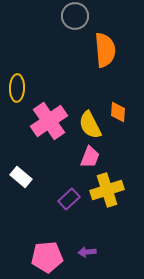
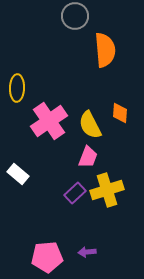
orange diamond: moved 2 px right, 1 px down
pink trapezoid: moved 2 px left
white rectangle: moved 3 px left, 3 px up
purple rectangle: moved 6 px right, 6 px up
